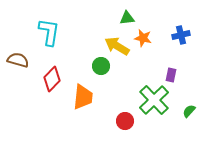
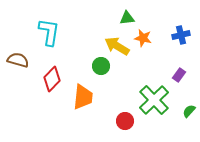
purple rectangle: moved 8 px right; rotated 24 degrees clockwise
